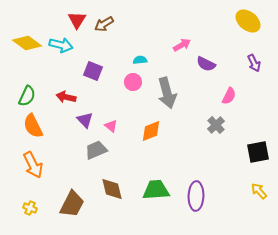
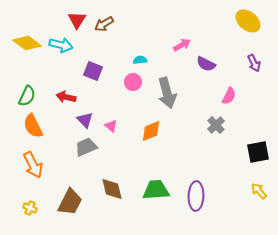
gray trapezoid: moved 10 px left, 3 px up
brown trapezoid: moved 2 px left, 2 px up
